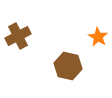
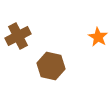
brown hexagon: moved 17 px left
